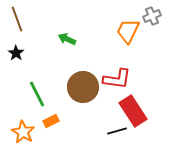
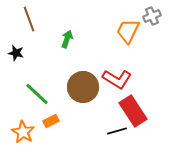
brown line: moved 12 px right
green arrow: rotated 84 degrees clockwise
black star: rotated 21 degrees counterclockwise
red L-shape: rotated 24 degrees clockwise
green line: rotated 20 degrees counterclockwise
